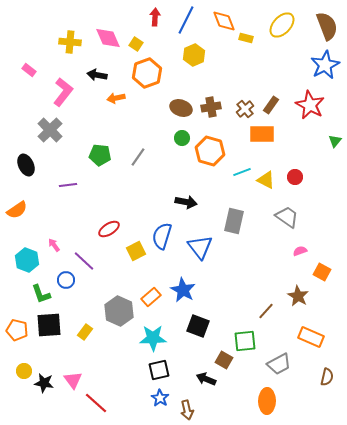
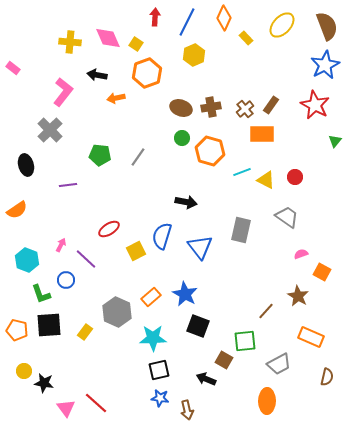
blue line at (186, 20): moved 1 px right, 2 px down
orange diamond at (224, 21): moved 3 px up; rotated 45 degrees clockwise
yellow rectangle at (246, 38): rotated 32 degrees clockwise
pink rectangle at (29, 70): moved 16 px left, 2 px up
red star at (310, 105): moved 5 px right
black ellipse at (26, 165): rotated 10 degrees clockwise
gray rectangle at (234, 221): moved 7 px right, 9 px down
pink arrow at (54, 245): moved 7 px right; rotated 64 degrees clockwise
pink semicircle at (300, 251): moved 1 px right, 3 px down
purple line at (84, 261): moved 2 px right, 2 px up
blue star at (183, 290): moved 2 px right, 4 px down
gray hexagon at (119, 311): moved 2 px left, 1 px down
pink triangle at (73, 380): moved 7 px left, 28 px down
blue star at (160, 398): rotated 24 degrees counterclockwise
